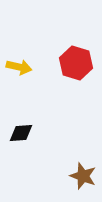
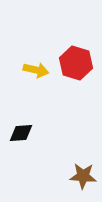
yellow arrow: moved 17 px right, 3 px down
brown star: rotated 16 degrees counterclockwise
